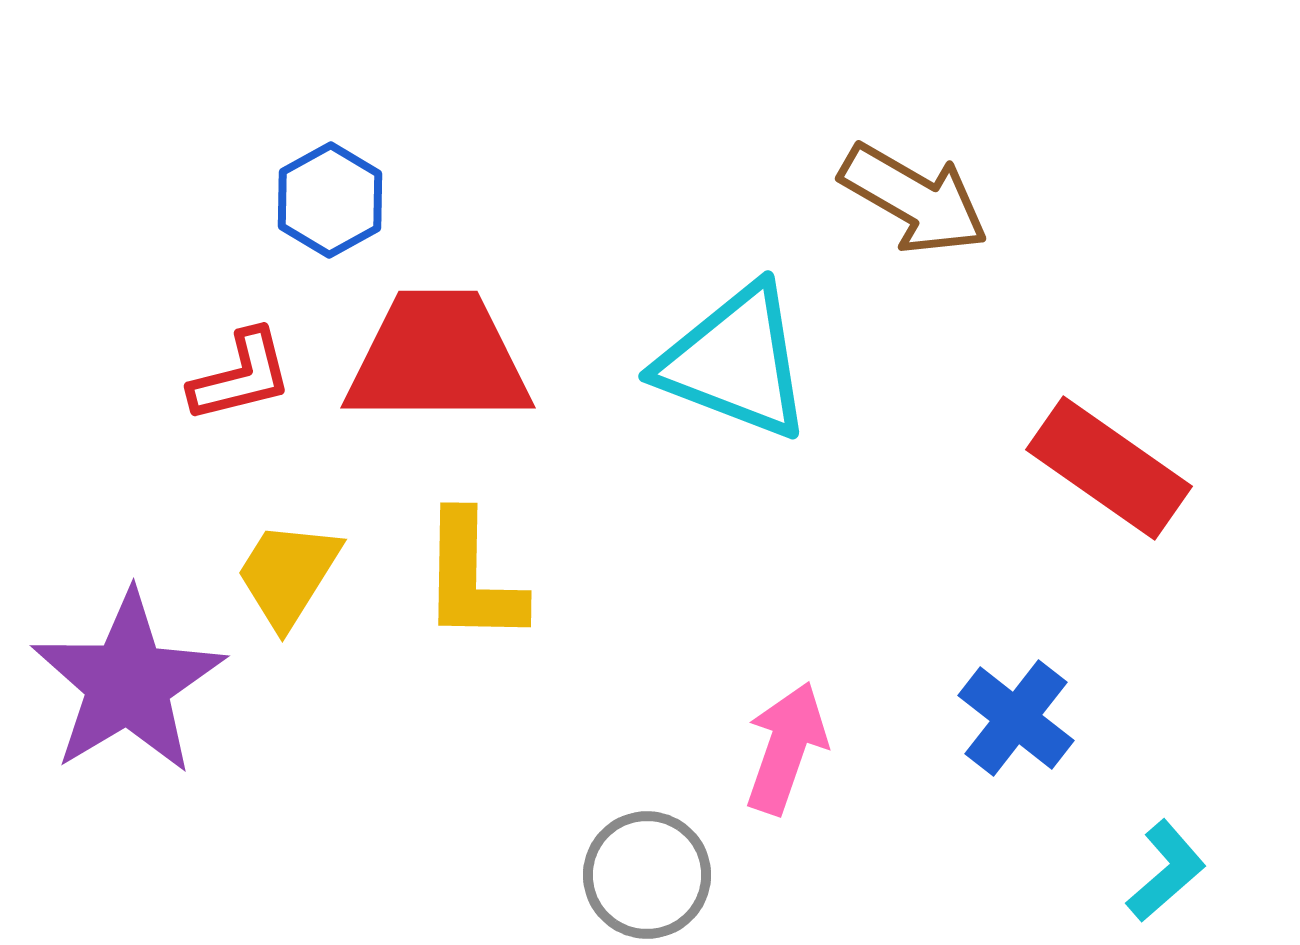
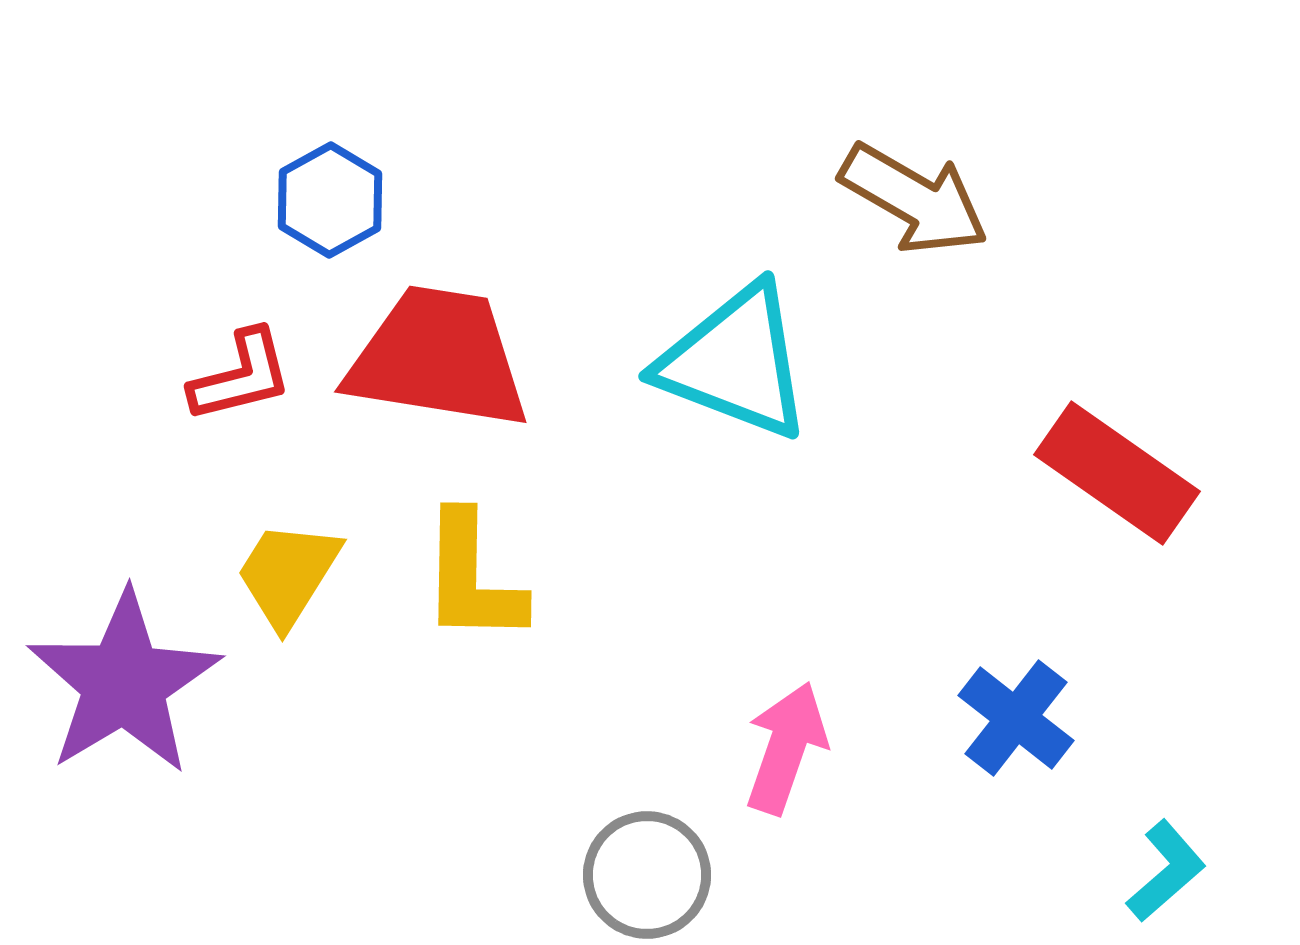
red trapezoid: rotated 9 degrees clockwise
red rectangle: moved 8 px right, 5 px down
purple star: moved 4 px left
